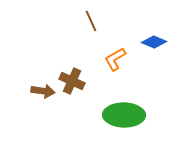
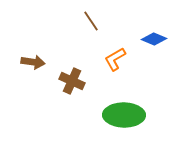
brown line: rotated 10 degrees counterclockwise
blue diamond: moved 3 px up
brown arrow: moved 10 px left, 29 px up
